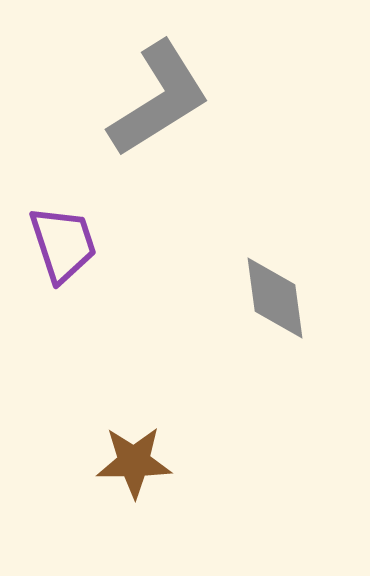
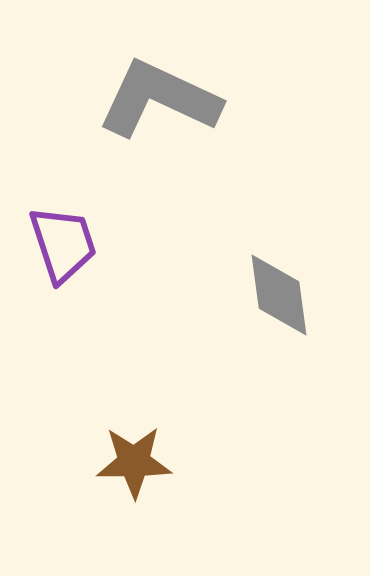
gray L-shape: rotated 123 degrees counterclockwise
gray diamond: moved 4 px right, 3 px up
